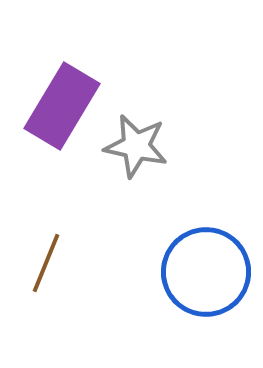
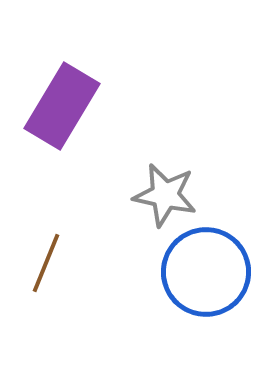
gray star: moved 29 px right, 49 px down
